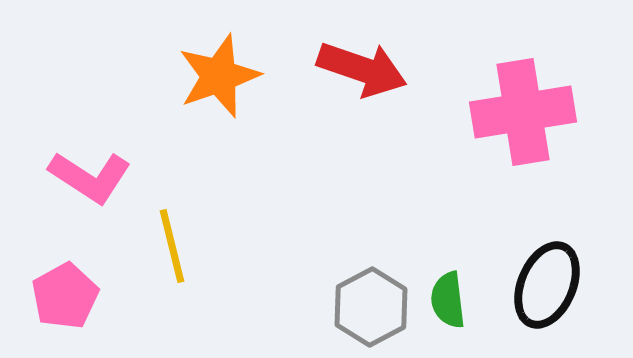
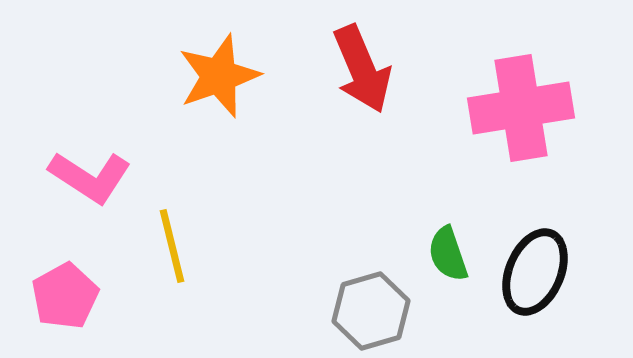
red arrow: rotated 48 degrees clockwise
pink cross: moved 2 px left, 4 px up
black ellipse: moved 12 px left, 13 px up
green semicircle: moved 46 px up; rotated 12 degrees counterclockwise
gray hexagon: moved 4 px down; rotated 12 degrees clockwise
